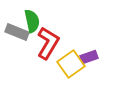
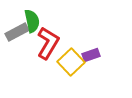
gray rectangle: rotated 50 degrees counterclockwise
purple rectangle: moved 2 px right, 2 px up
yellow square: moved 2 px up; rotated 8 degrees counterclockwise
